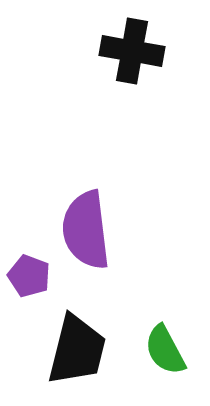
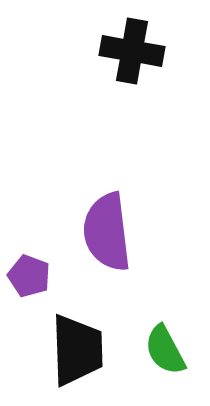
purple semicircle: moved 21 px right, 2 px down
black trapezoid: rotated 16 degrees counterclockwise
